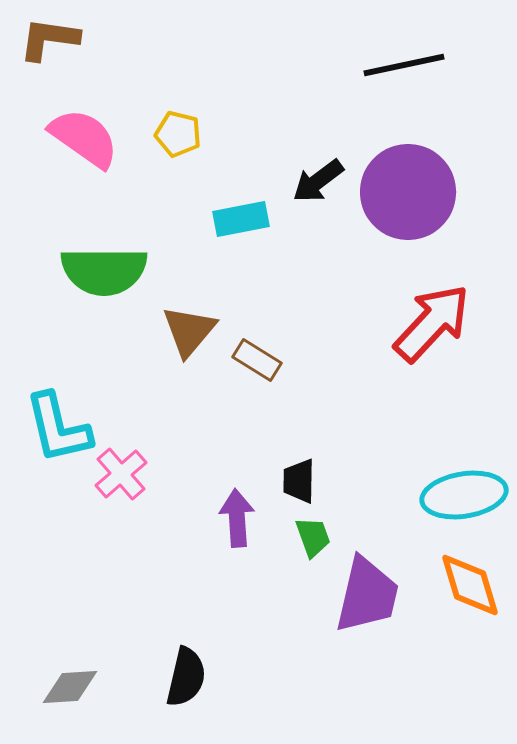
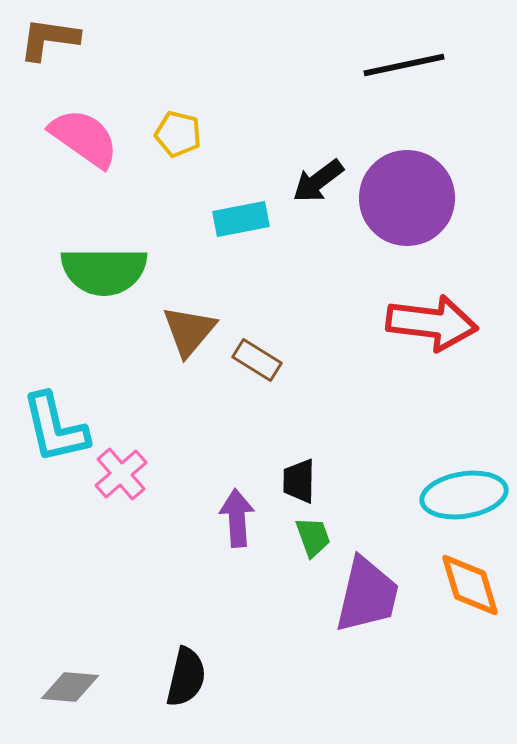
purple circle: moved 1 px left, 6 px down
red arrow: rotated 54 degrees clockwise
cyan L-shape: moved 3 px left
gray diamond: rotated 8 degrees clockwise
